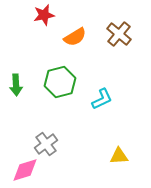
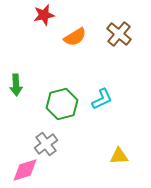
green hexagon: moved 2 px right, 22 px down
